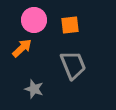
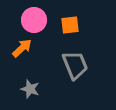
gray trapezoid: moved 2 px right
gray star: moved 4 px left
